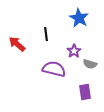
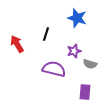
blue star: moved 2 px left; rotated 12 degrees counterclockwise
black line: rotated 24 degrees clockwise
red arrow: rotated 18 degrees clockwise
purple star: rotated 16 degrees clockwise
purple rectangle: rotated 14 degrees clockwise
